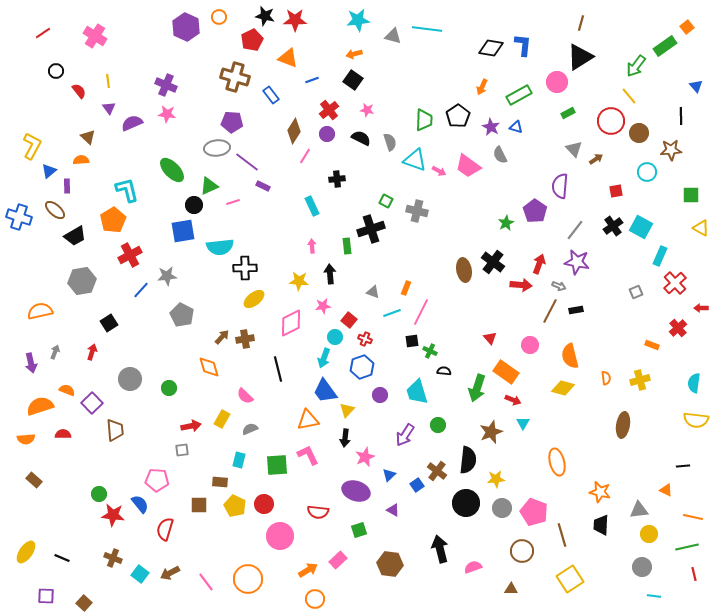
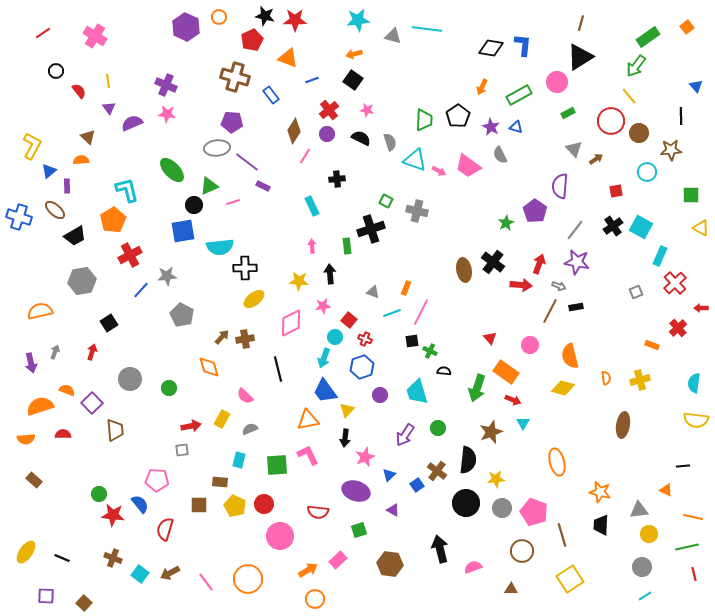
green rectangle at (665, 46): moved 17 px left, 9 px up
black rectangle at (576, 310): moved 3 px up
green circle at (438, 425): moved 3 px down
cyan line at (654, 596): moved 9 px left; rotated 40 degrees counterclockwise
